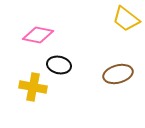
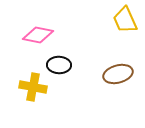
yellow trapezoid: moved 1 px left, 1 px down; rotated 28 degrees clockwise
black ellipse: rotated 10 degrees counterclockwise
